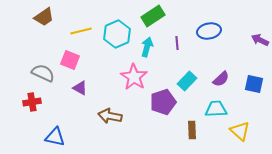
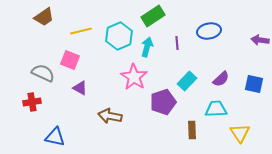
cyan hexagon: moved 2 px right, 2 px down
purple arrow: rotated 18 degrees counterclockwise
yellow triangle: moved 2 px down; rotated 15 degrees clockwise
